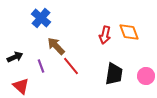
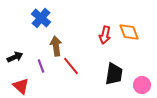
brown arrow: rotated 36 degrees clockwise
pink circle: moved 4 px left, 9 px down
